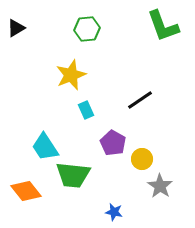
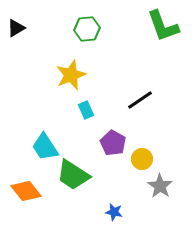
green trapezoid: rotated 27 degrees clockwise
